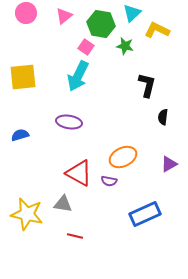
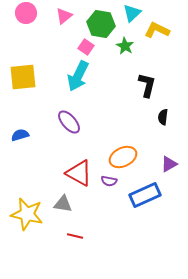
green star: rotated 18 degrees clockwise
purple ellipse: rotated 40 degrees clockwise
blue rectangle: moved 19 px up
